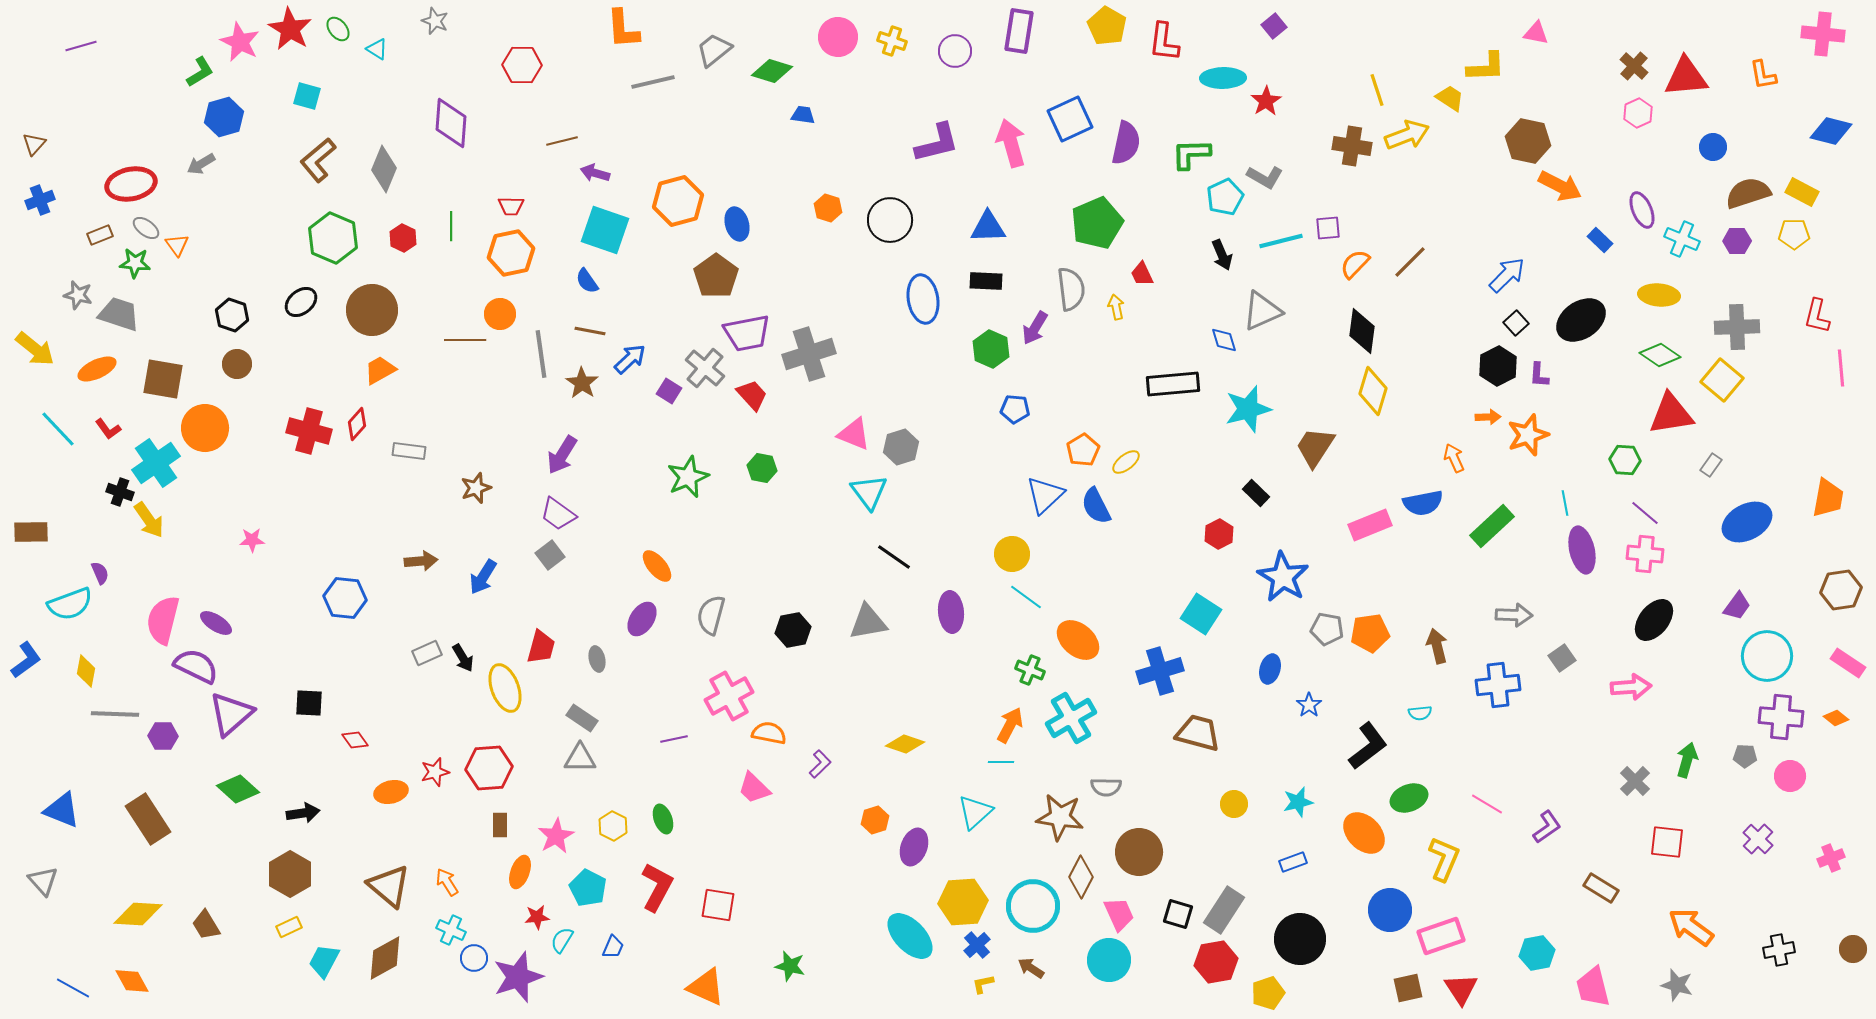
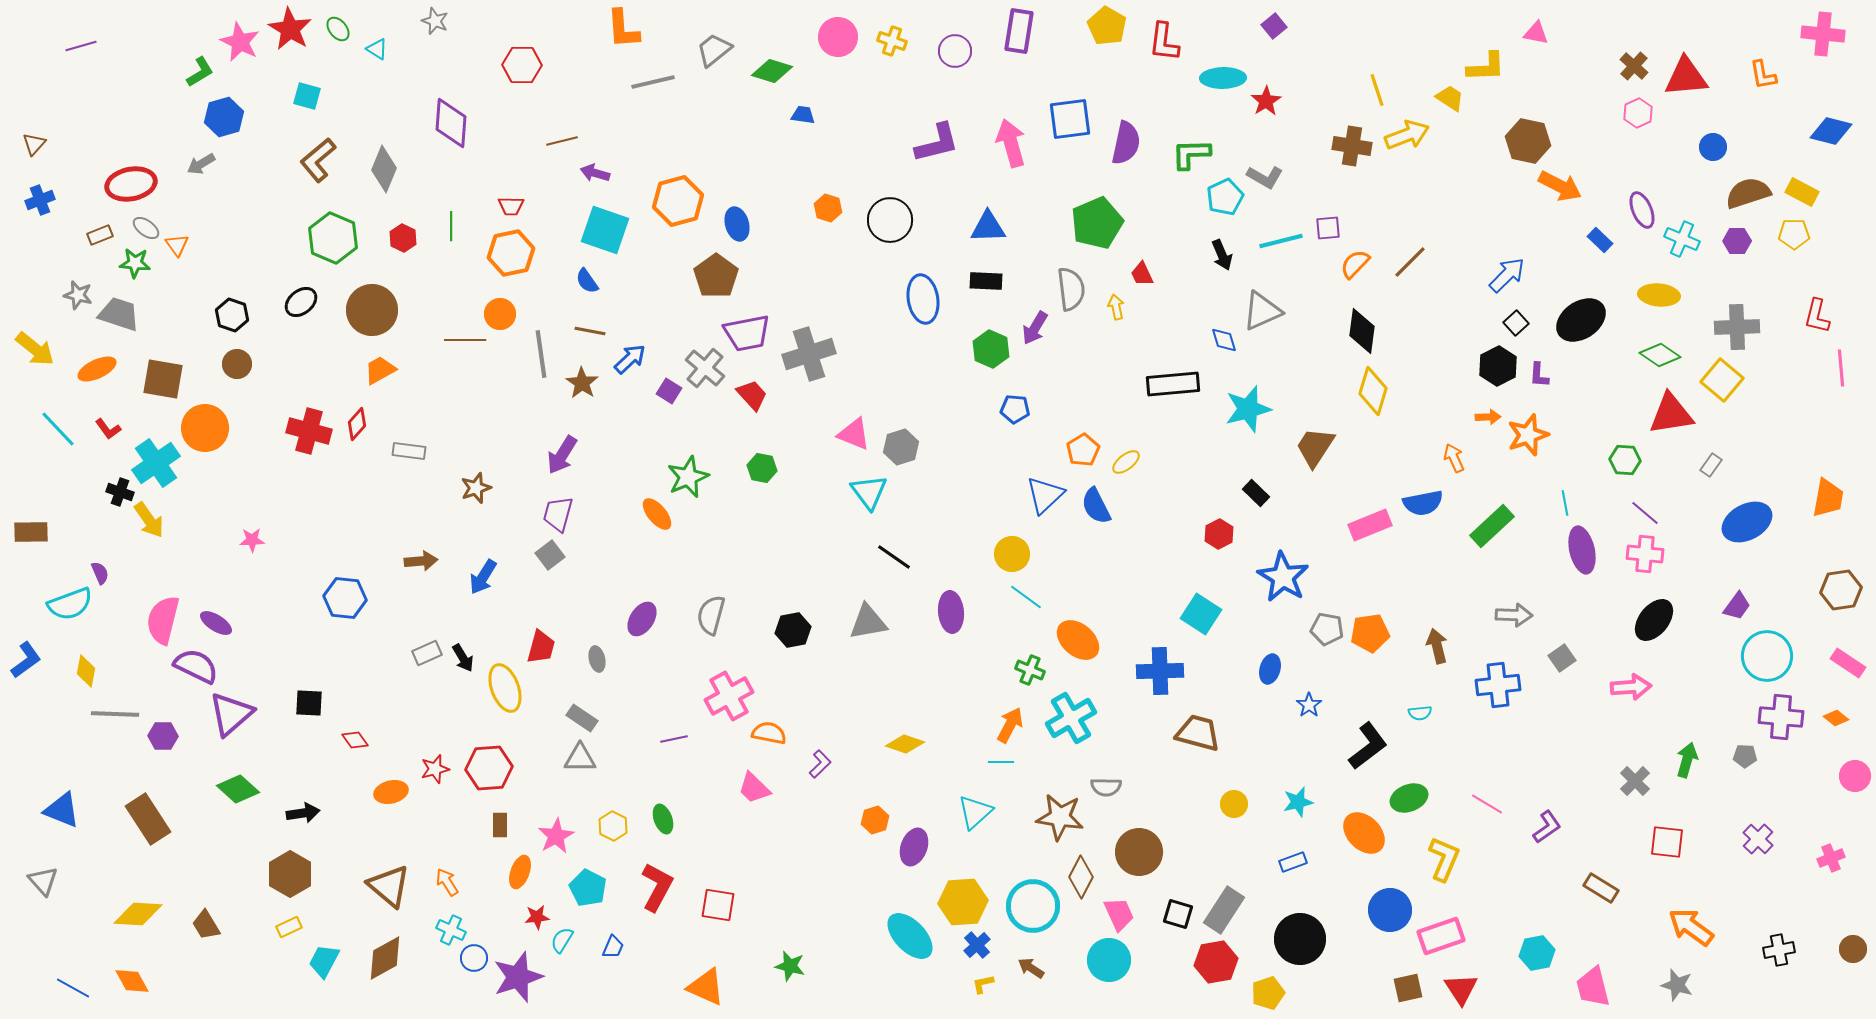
blue square at (1070, 119): rotated 18 degrees clockwise
purple trapezoid at (558, 514): rotated 69 degrees clockwise
orange ellipse at (657, 566): moved 52 px up
blue cross at (1160, 671): rotated 15 degrees clockwise
red star at (435, 772): moved 3 px up
pink circle at (1790, 776): moved 65 px right
